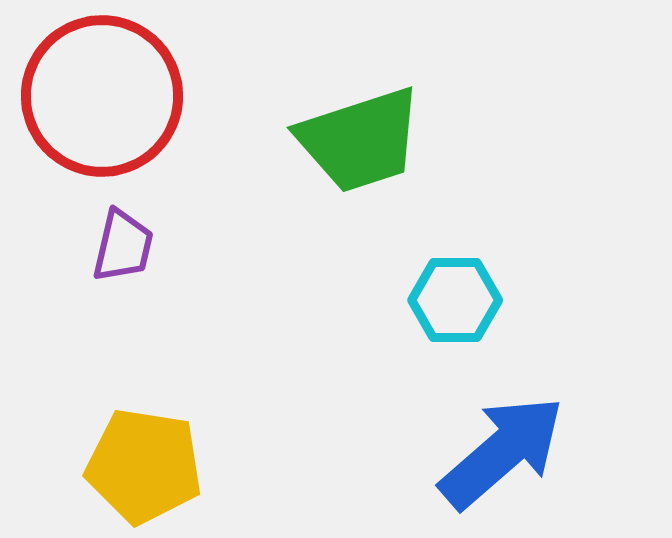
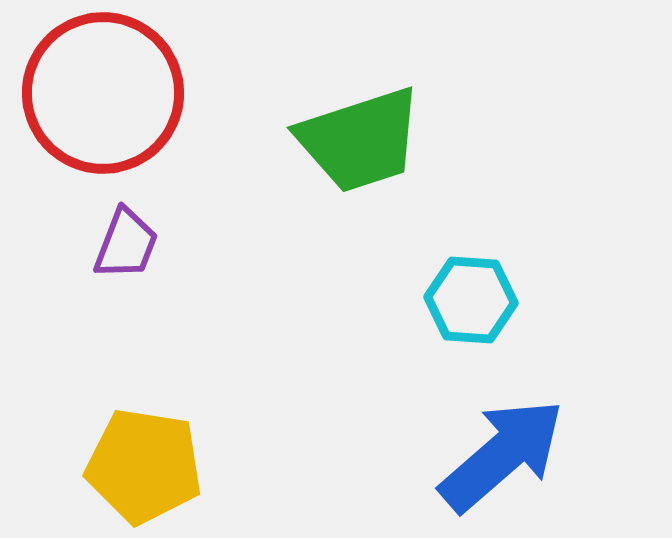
red circle: moved 1 px right, 3 px up
purple trapezoid: moved 3 px right, 2 px up; rotated 8 degrees clockwise
cyan hexagon: moved 16 px right; rotated 4 degrees clockwise
blue arrow: moved 3 px down
